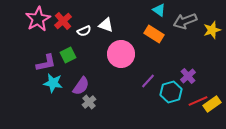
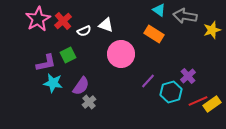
gray arrow: moved 5 px up; rotated 30 degrees clockwise
